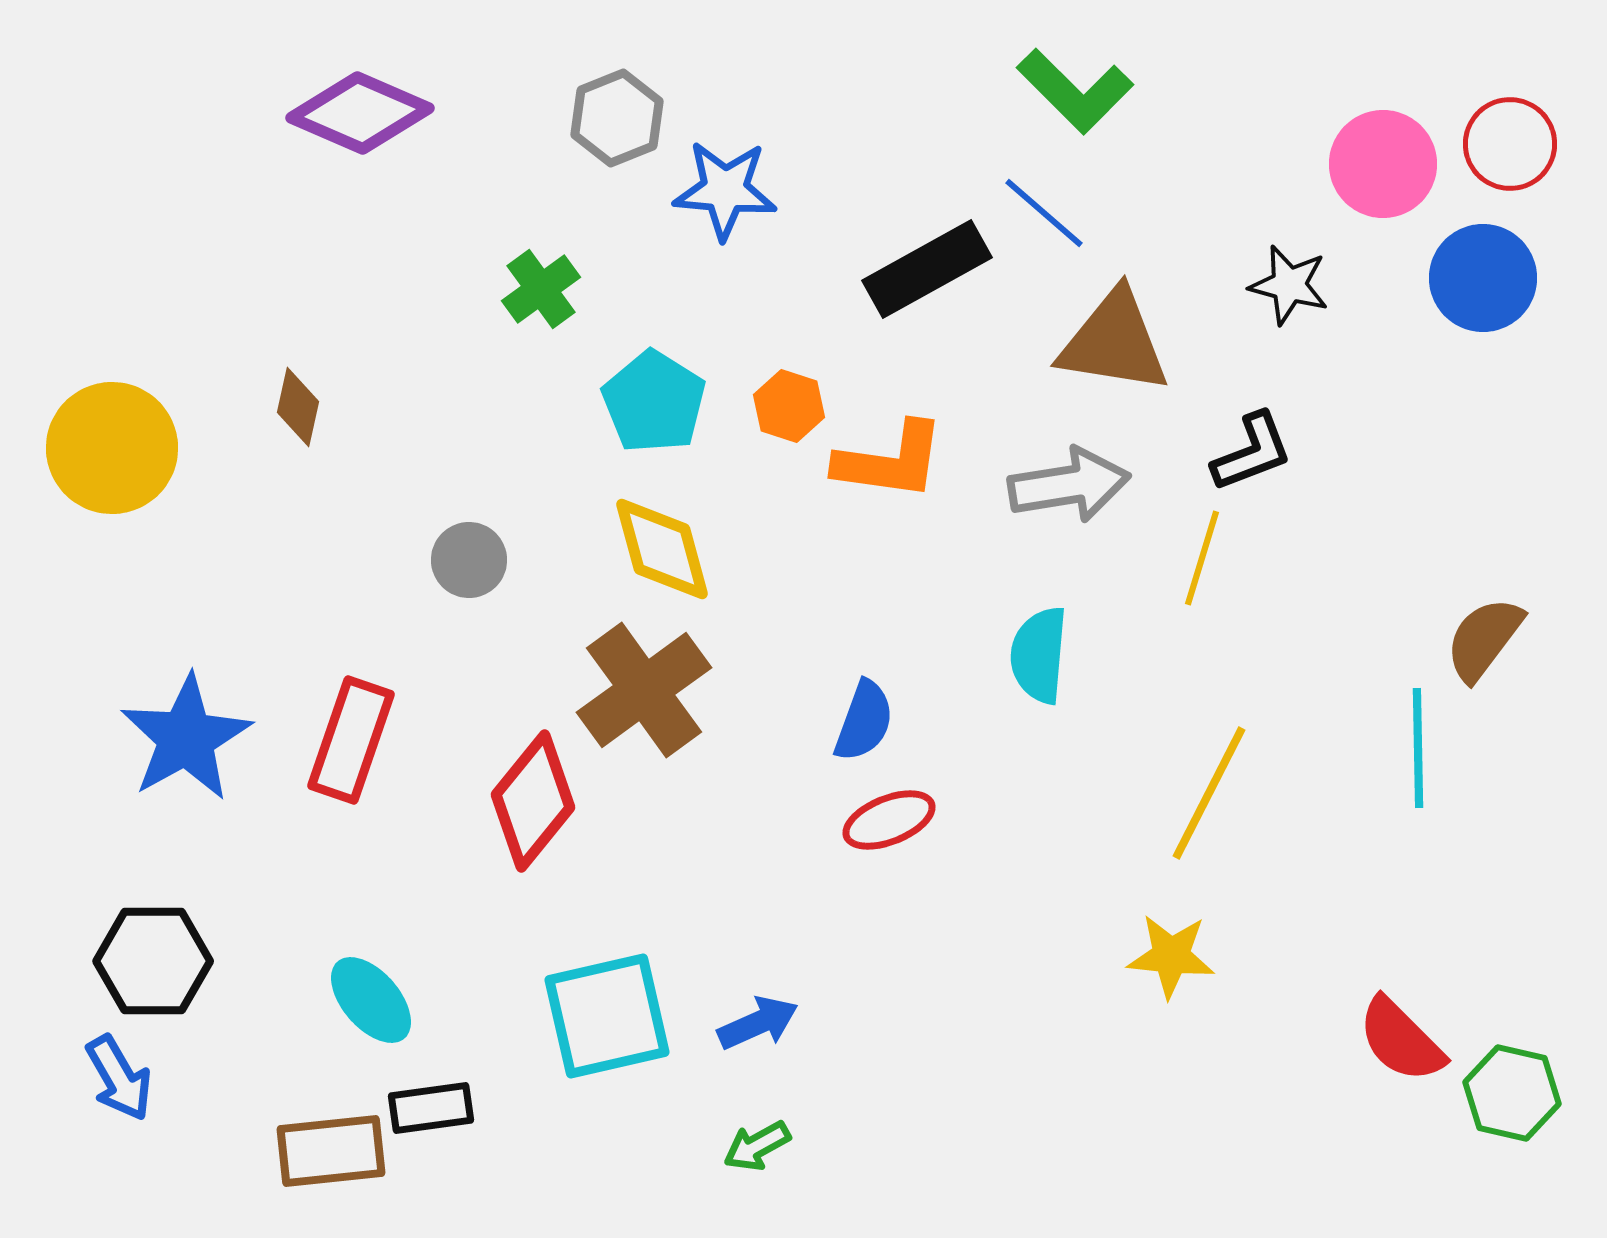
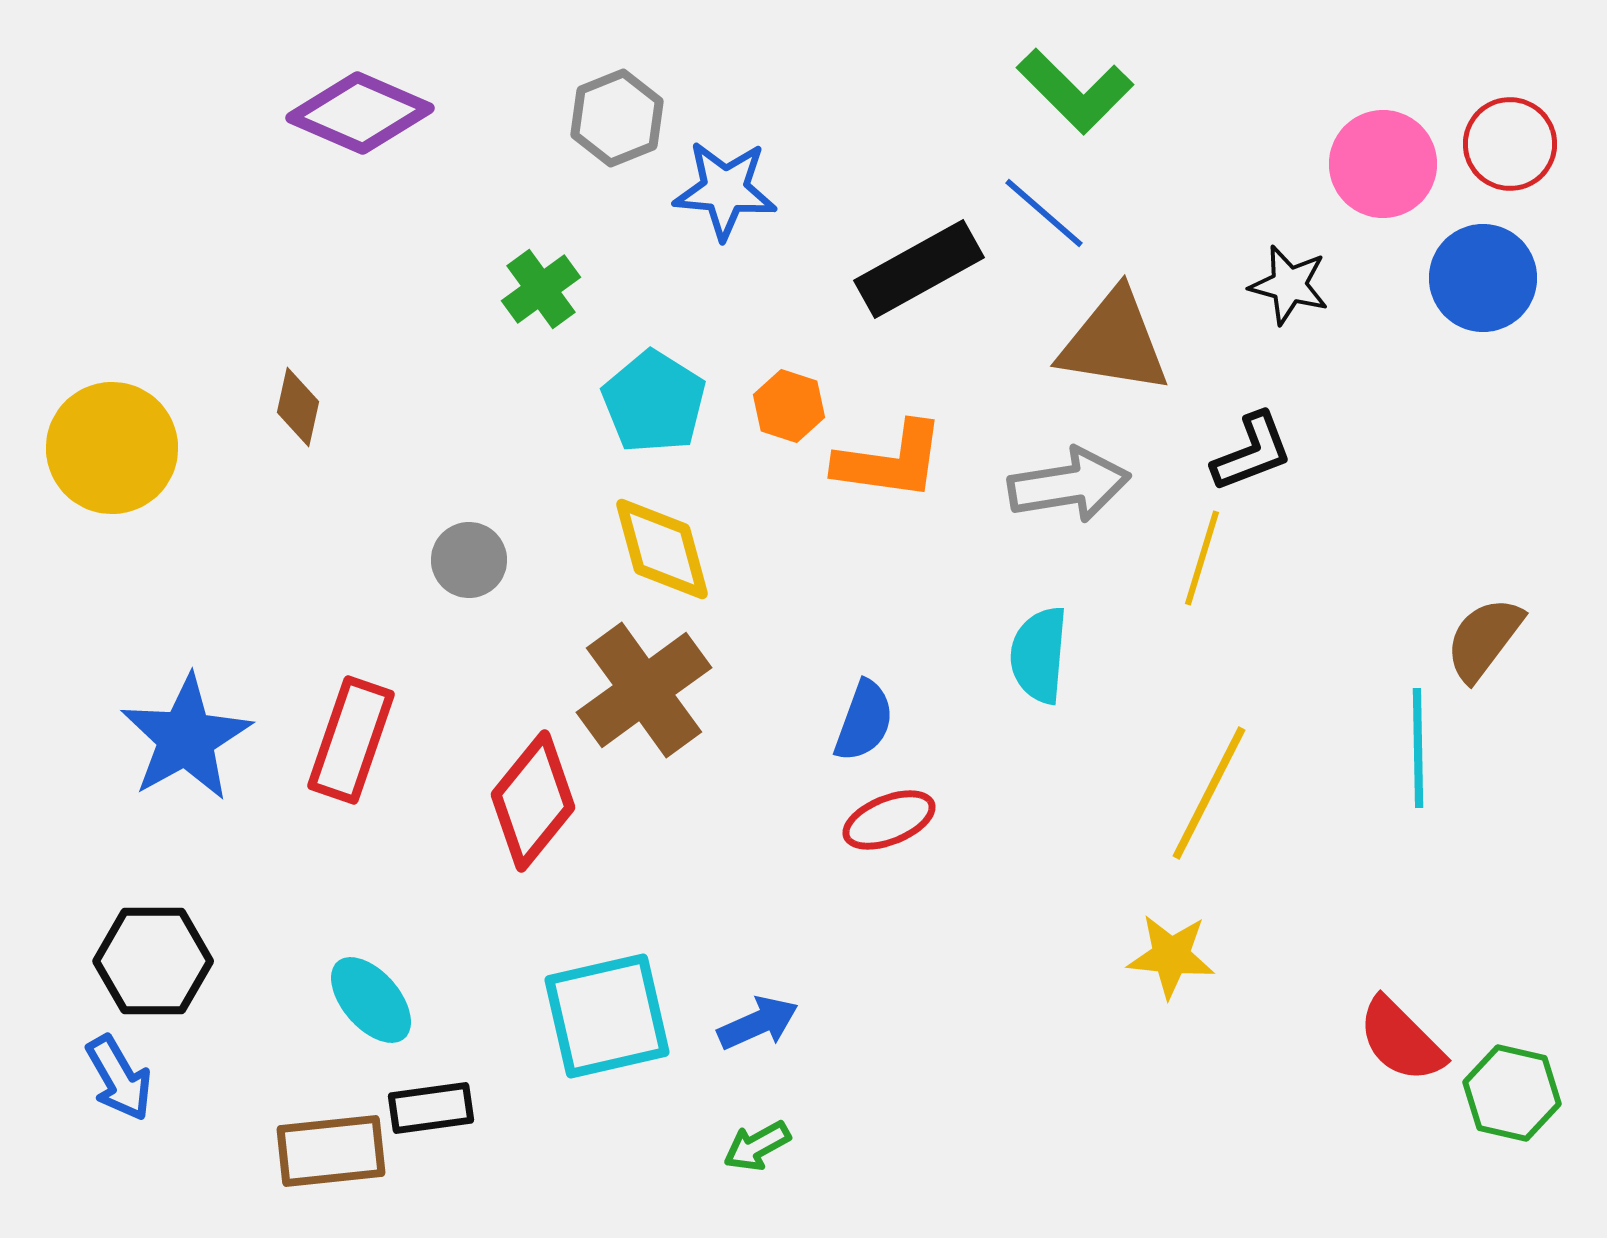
black rectangle at (927, 269): moved 8 px left
